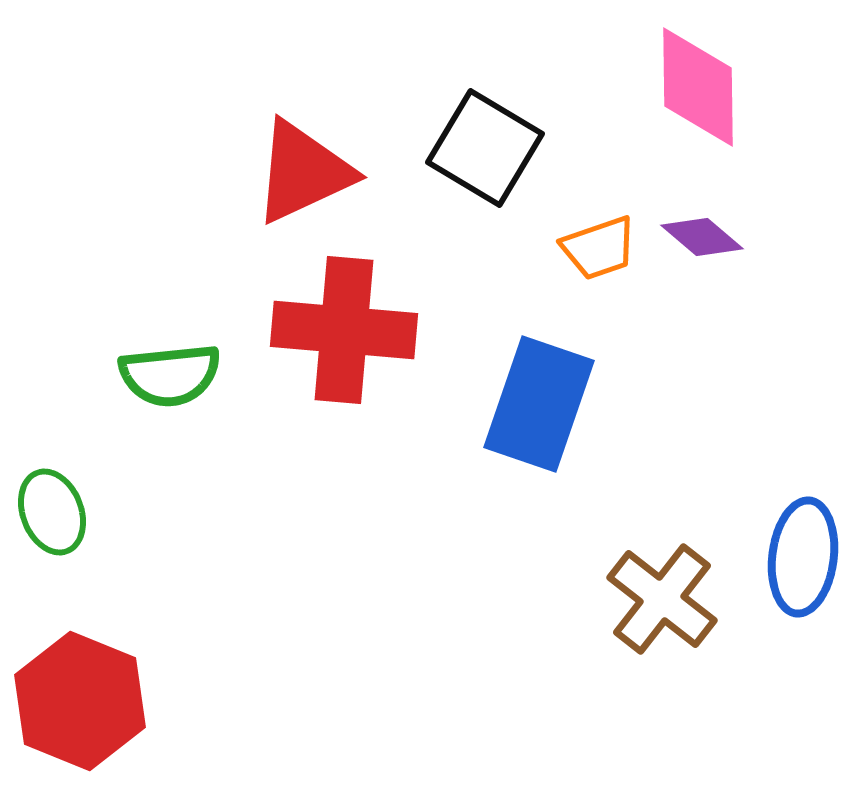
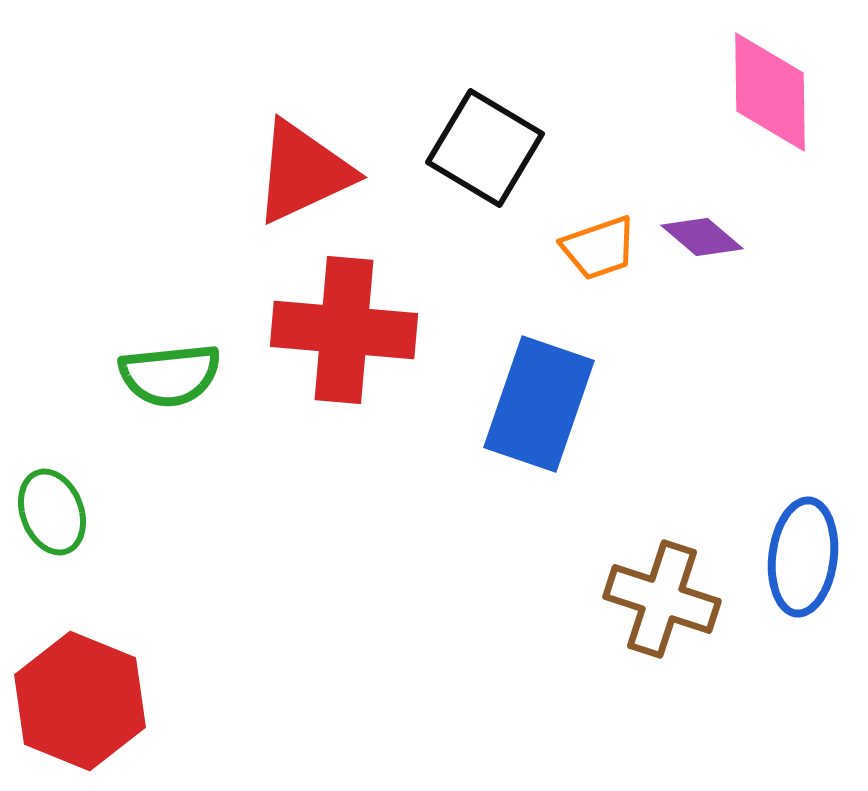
pink diamond: moved 72 px right, 5 px down
brown cross: rotated 20 degrees counterclockwise
